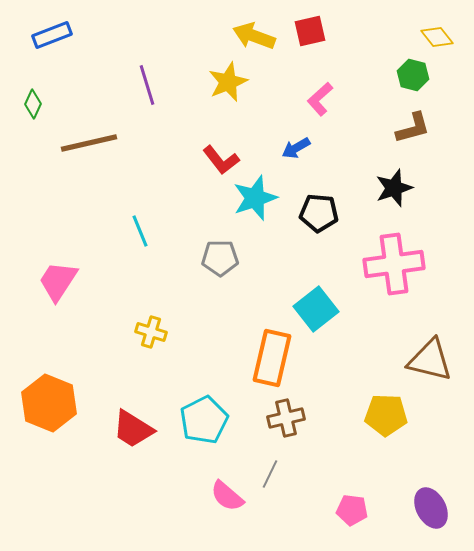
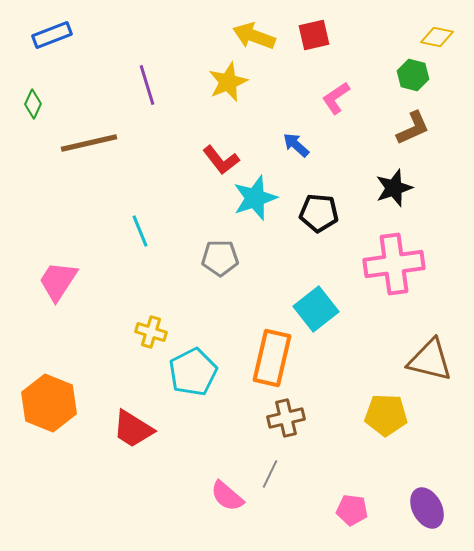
red square: moved 4 px right, 4 px down
yellow diamond: rotated 40 degrees counterclockwise
pink L-shape: moved 16 px right, 1 px up; rotated 8 degrees clockwise
brown L-shape: rotated 9 degrees counterclockwise
blue arrow: moved 3 px up; rotated 72 degrees clockwise
cyan pentagon: moved 11 px left, 48 px up
purple ellipse: moved 4 px left
